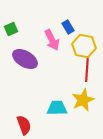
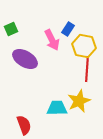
blue rectangle: moved 2 px down; rotated 64 degrees clockwise
yellow star: moved 4 px left, 1 px down
